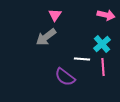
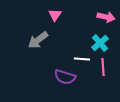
pink arrow: moved 2 px down
gray arrow: moved 8 px left, 3 px down
cyan cross: moved 2 px left, 1 px up
purple semicircle: rotated 20 degrees counterclockwise
